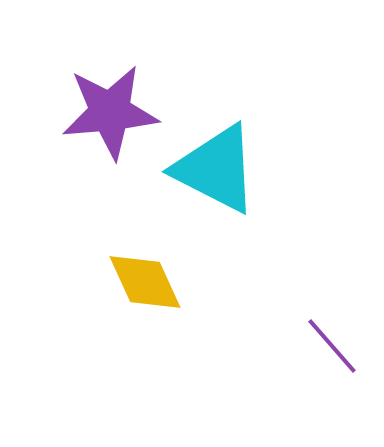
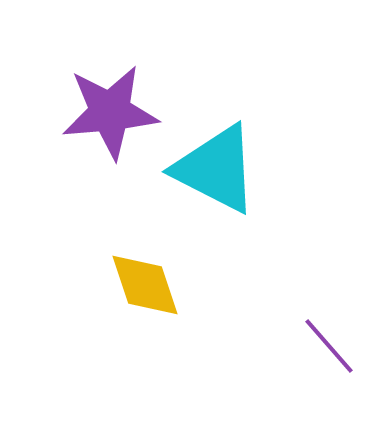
yellow diamond: moved 3 px down; rotated 6 degrees clockwise
purple line: moved 3 px left
